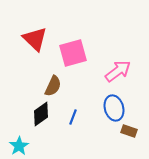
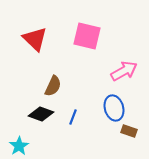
pink square: moved 14 px right, 17 px up; rotated 28 degrees clockwise
pink arrow: moved 6 px right; rotated 8 degrees clockwise
black diamond: rotated 55 degrees clockwise
